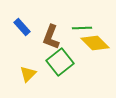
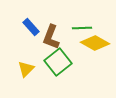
blue rectangle: moved 9 px right
yellow diamond: rotated 16 degrees counterclockwise
green square: moved 2 px left
yellow triangle: moved 2 px left, 5 px up
